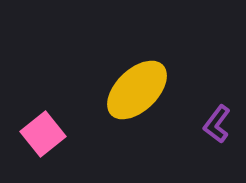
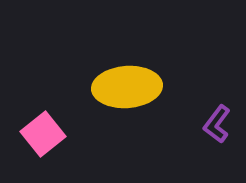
yellow ellipse: moved 10 px left, 3 px up; rotated 40 degrees clockwise
